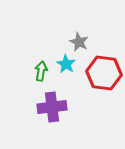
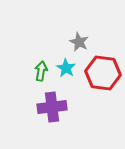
cyan star: moved 4 px down
red hexagon: moved 1 px left
